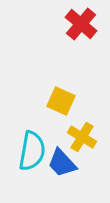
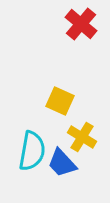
yellow square: moved 1 px left
